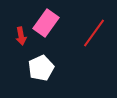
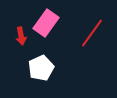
red line: moved 2 px left
